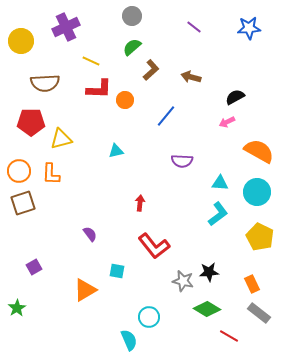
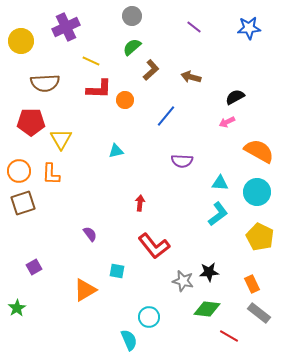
yellow triangle at (61, 139): rotated 45 degrees counterclockwise
green diamond at (207, 309): rotated 24 degrees counterclockwise
